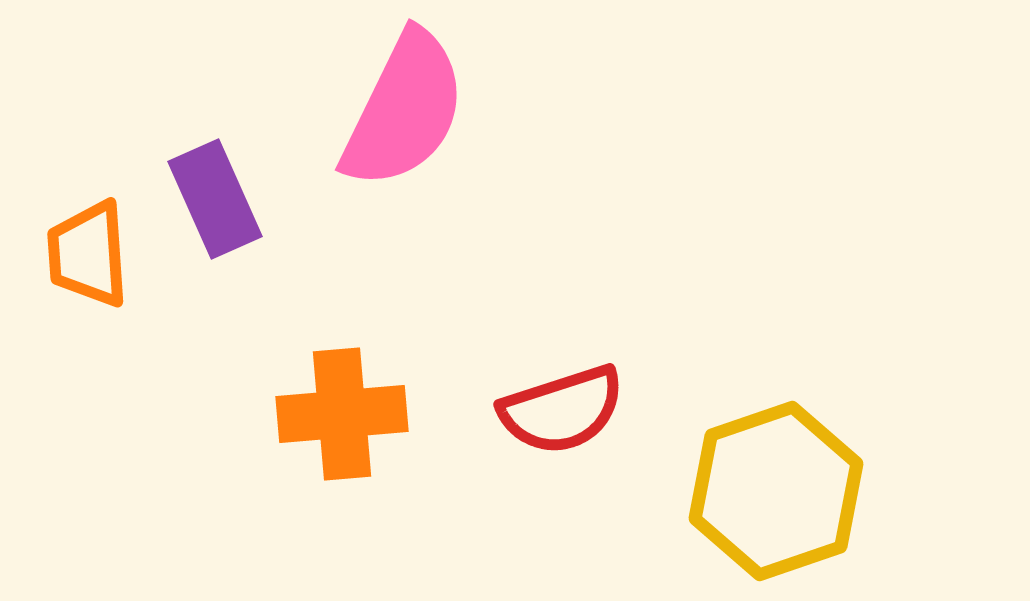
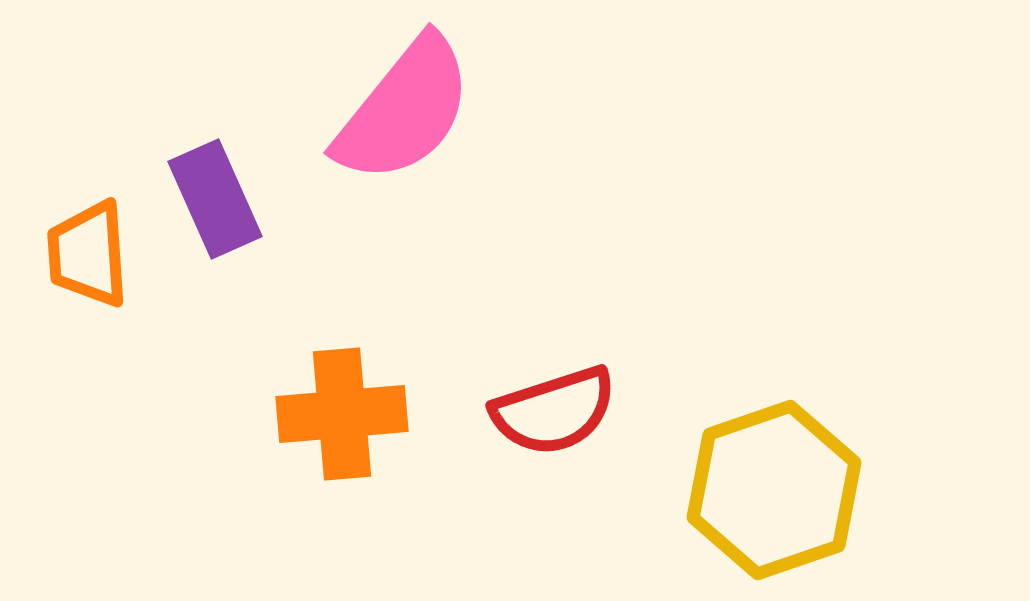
pink semicircle: rotated 13 degrees clockwise
red semicircle: moved 8 px left, 1 px down
yellow hexagon: moved 2 px left, 1 px up
